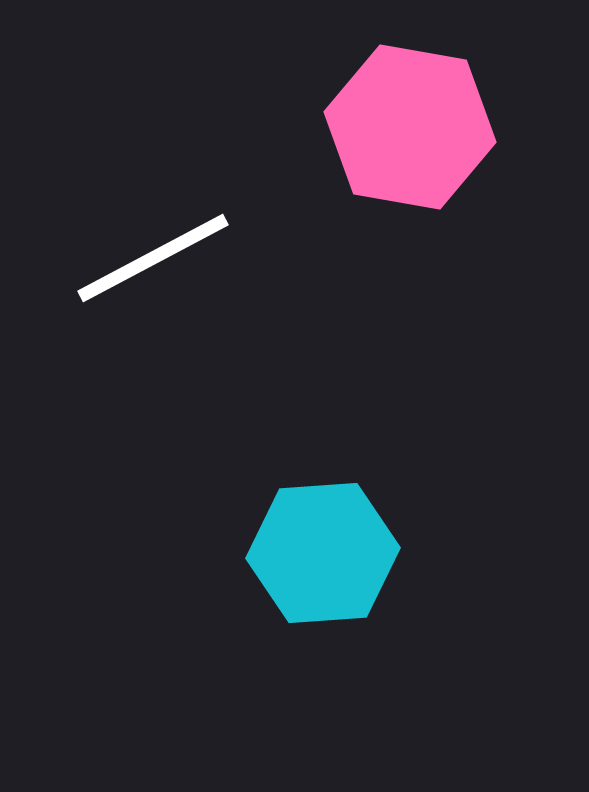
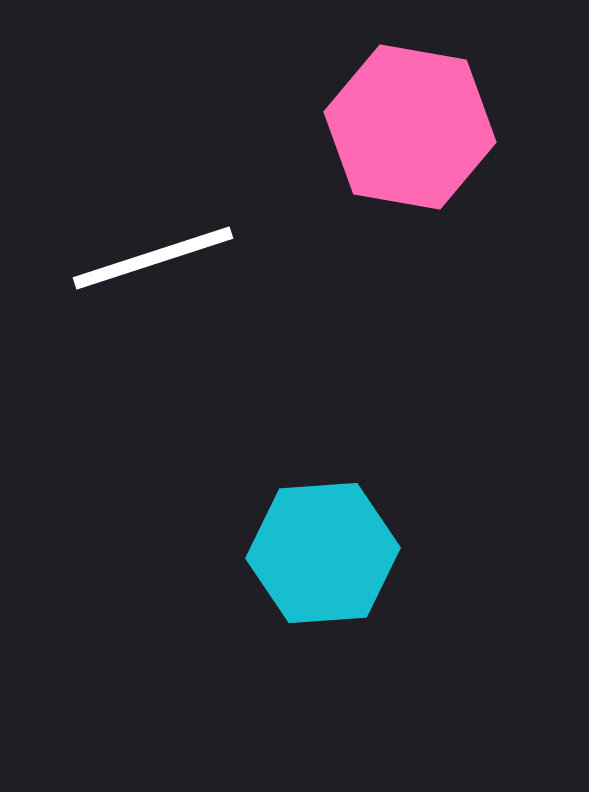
white line: rotated 10 degrees clockwise
